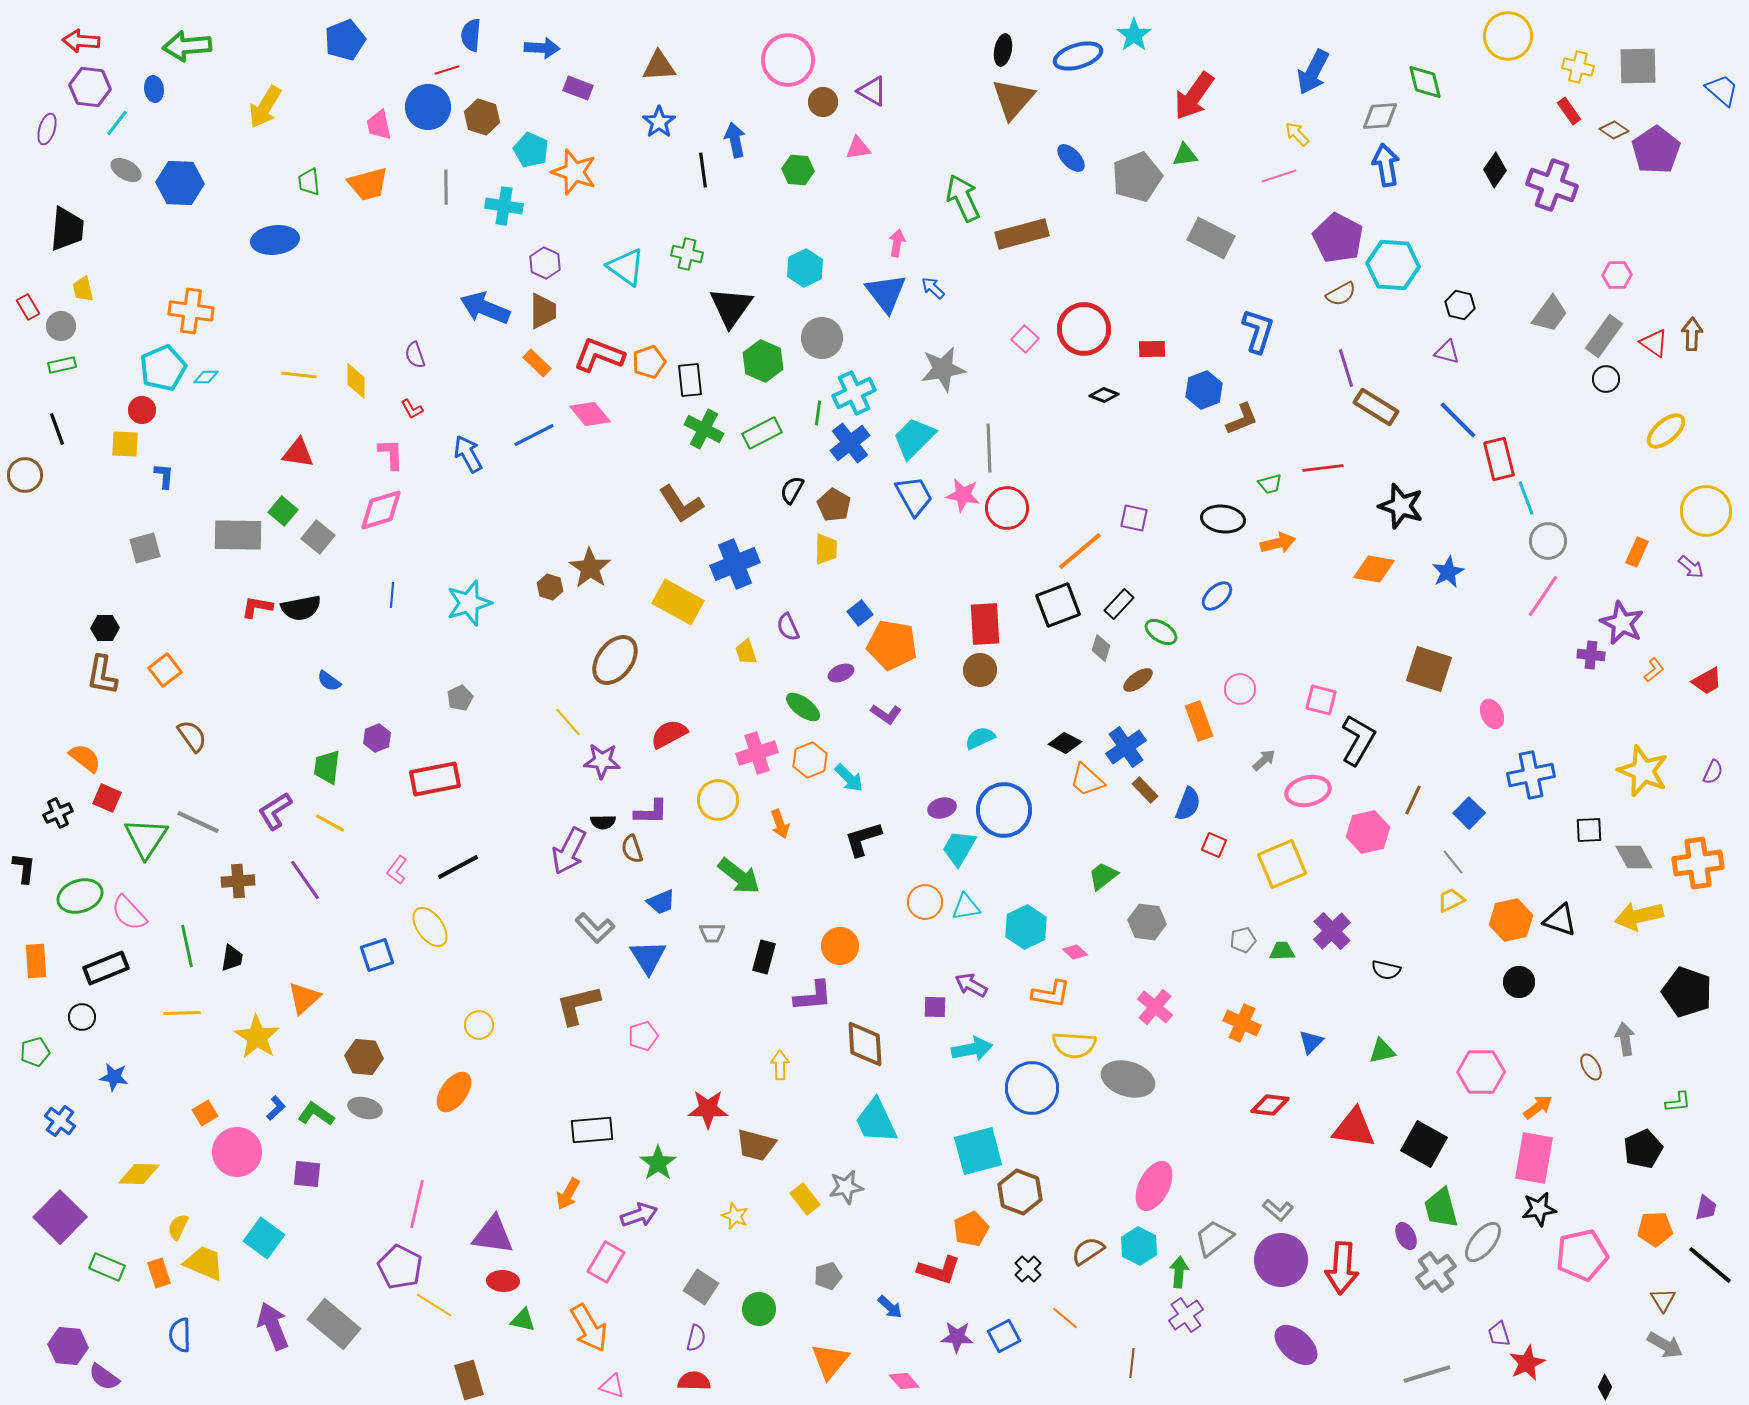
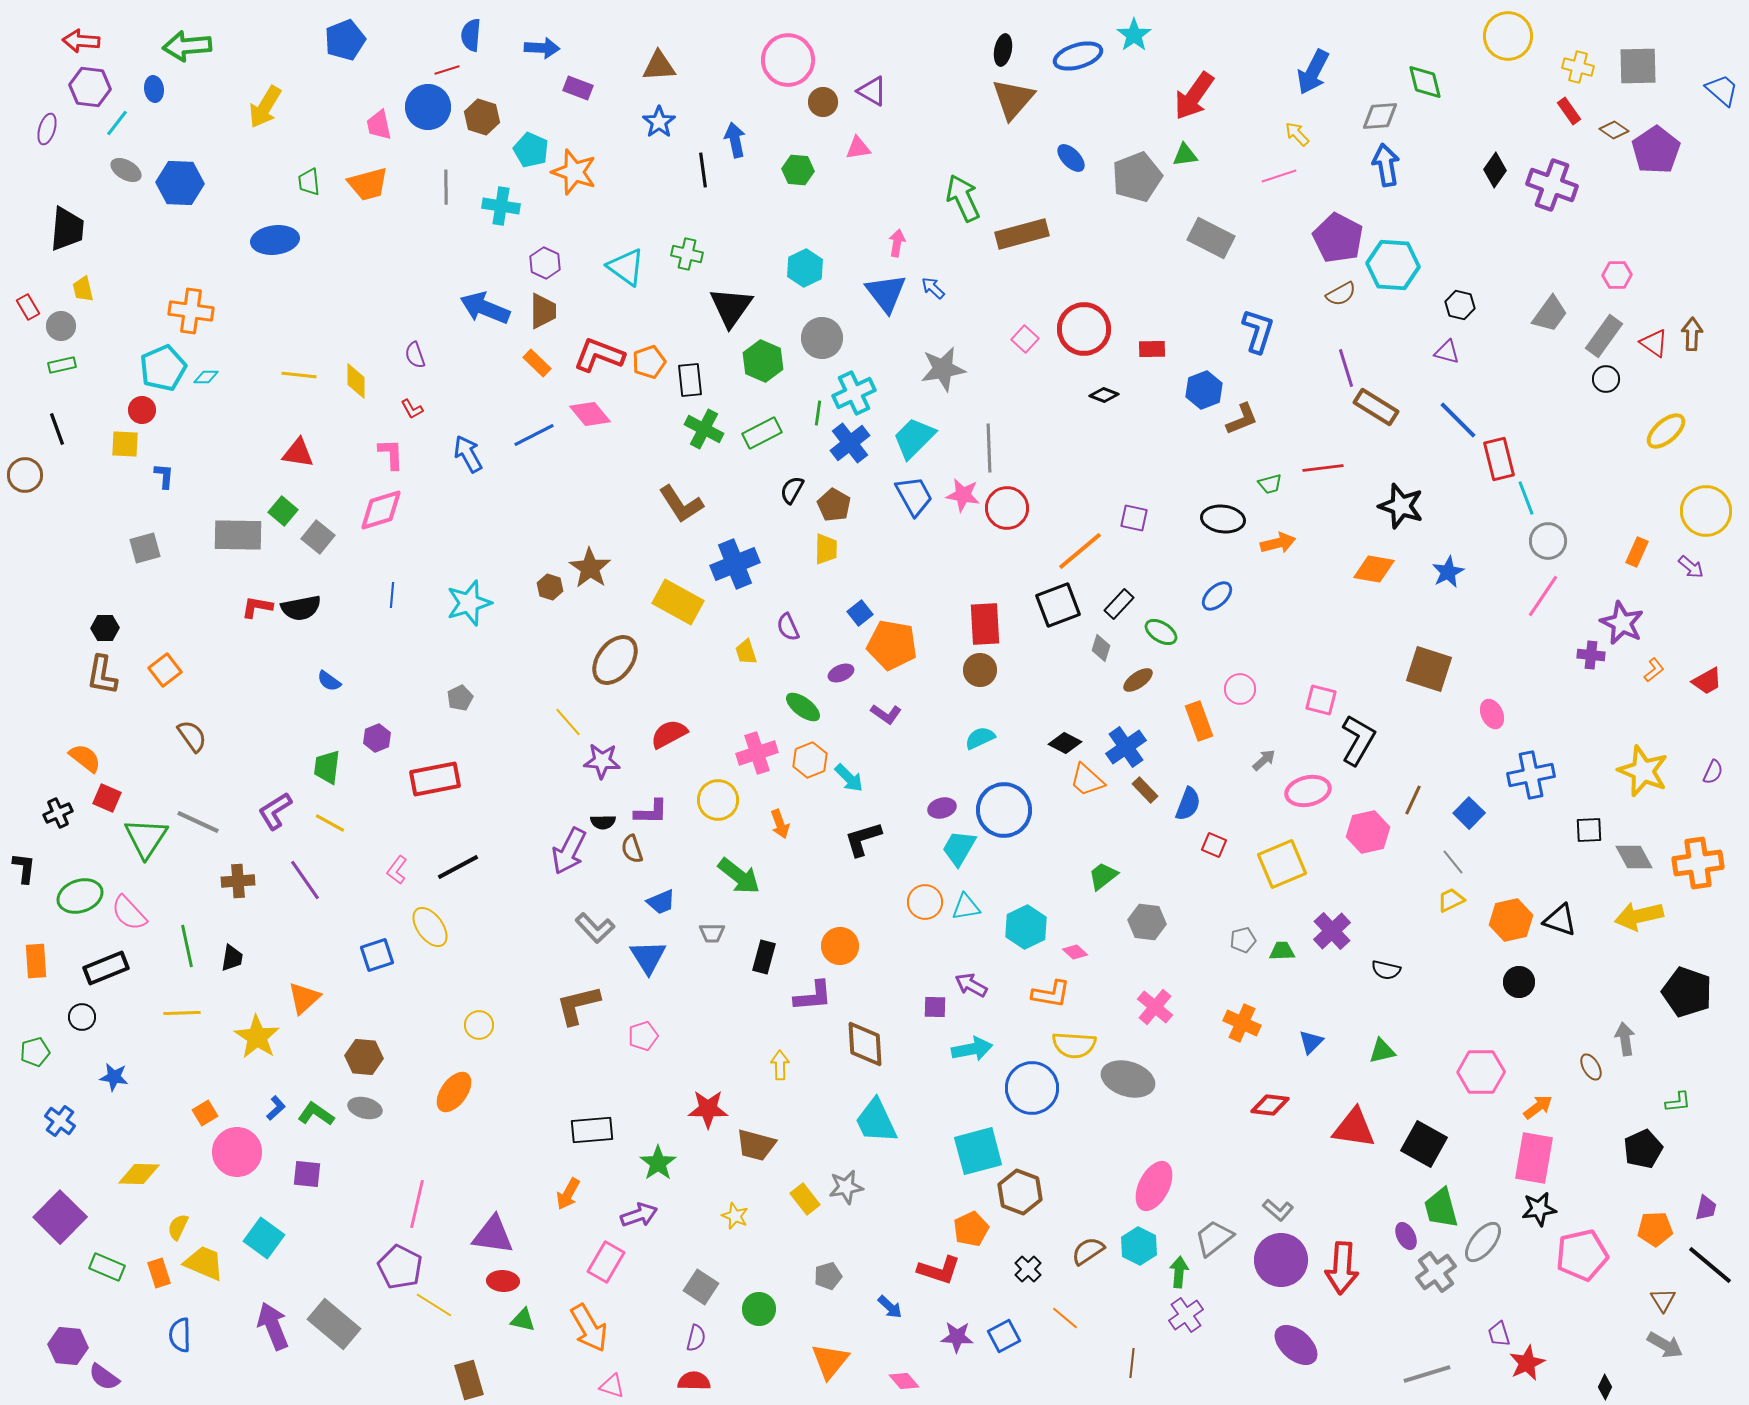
cyan cross at (504, 206): moved 3 px left
